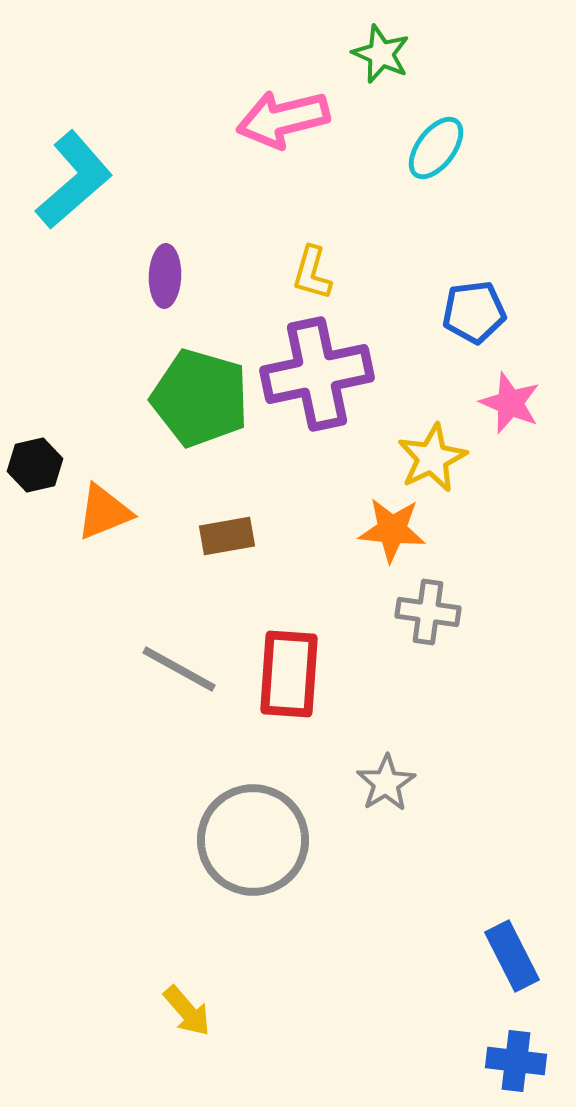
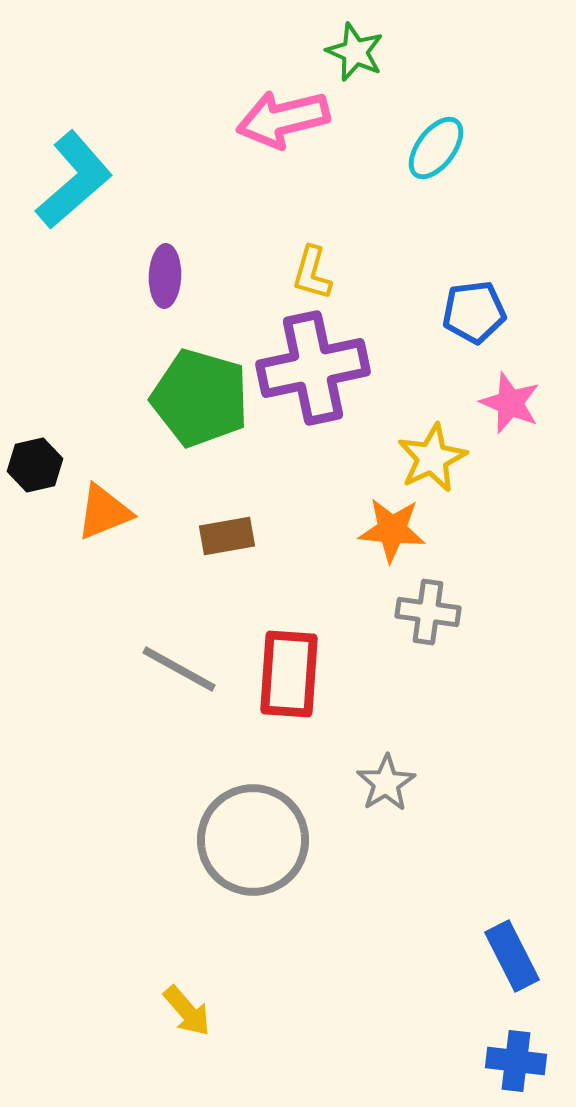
green star: moved 26 px left, 2 px up
purple cross: moved 4 px left, 6 px up
